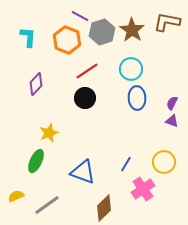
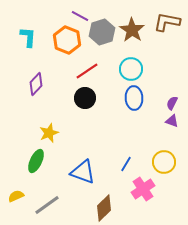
blue ellipse: moved 3 px left
